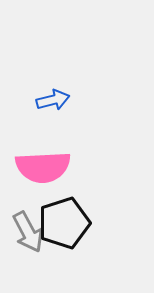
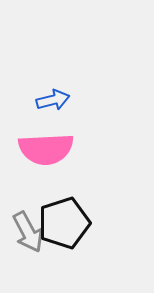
pink semicircle: moved 3 px right, 18 px up
